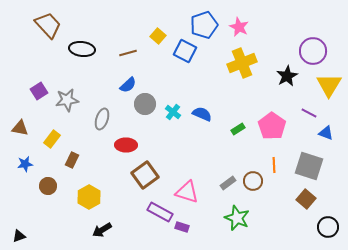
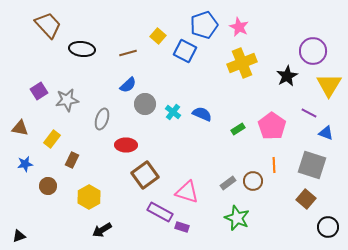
gray square at (309, 166): moved 3 px right, 1 px up
